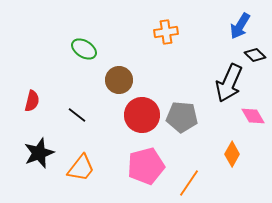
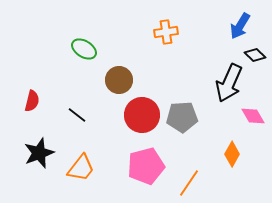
gray pentagon: rotated 8 degrees counterclockwise
